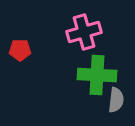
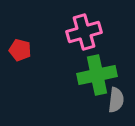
red pentagon: rotated 15 degrees clockwise
green cross: rotated 15 degrees counterclockwise
